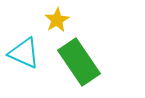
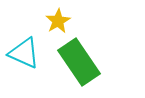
yellow star: moved 1 px right, 1 px down
